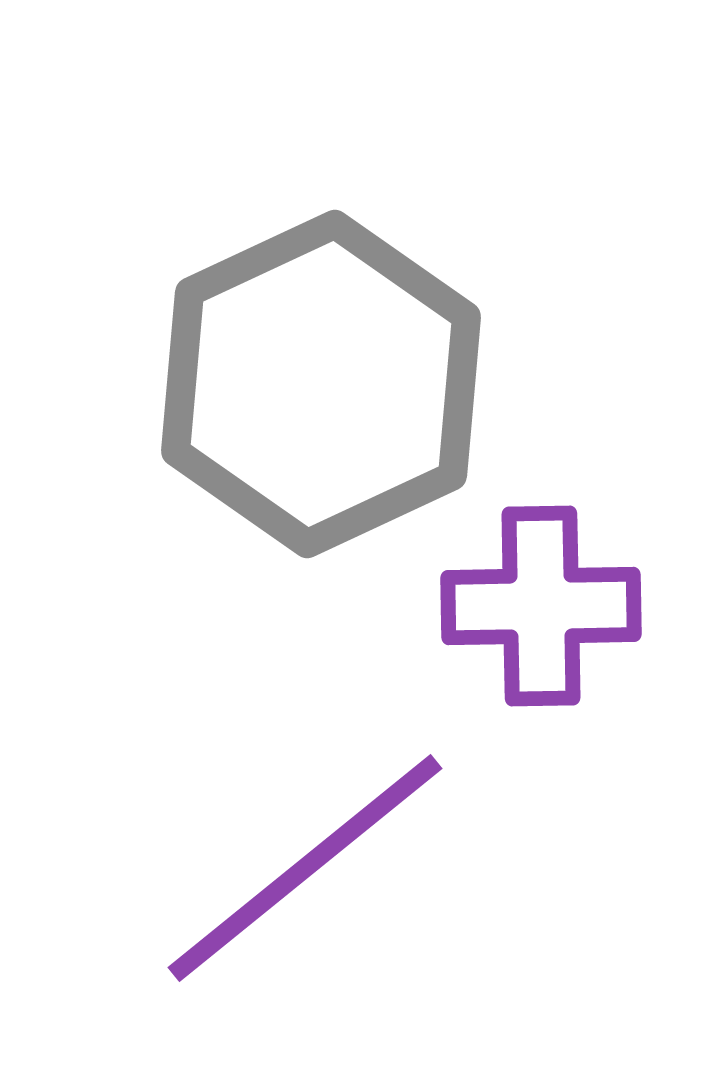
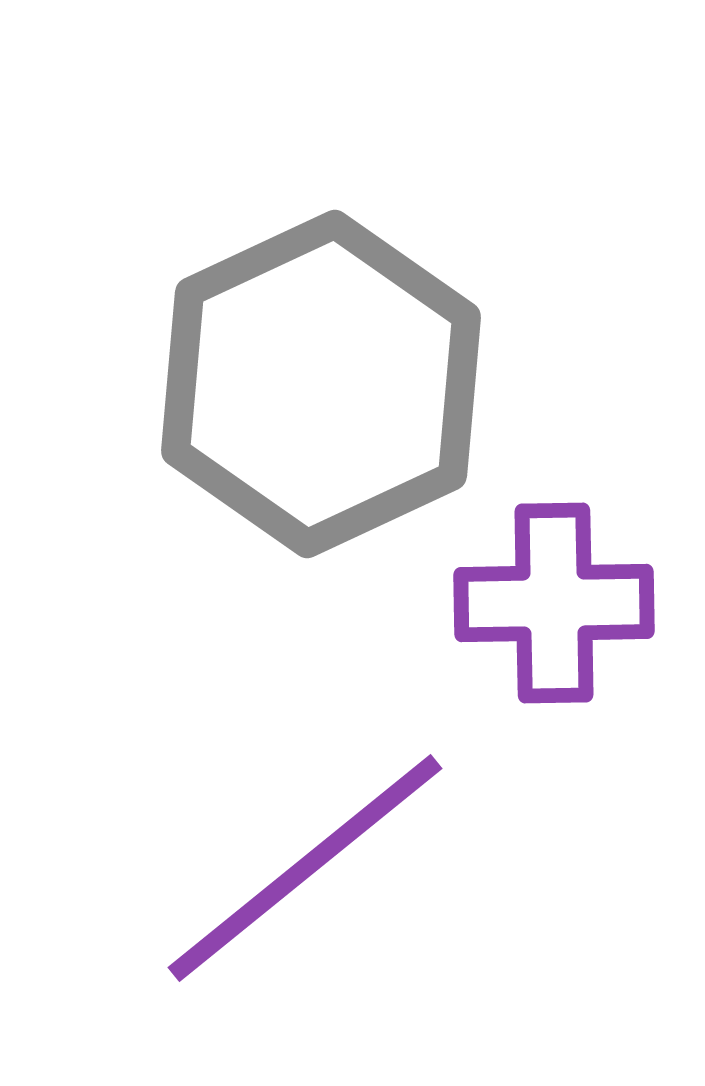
purple cross: moved 13 px right, 3 px up
